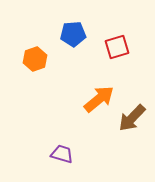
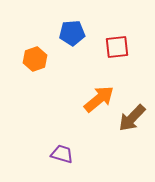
blue pentagon: moved 1 px left, 1 px up
red square: rotated 10 degrees clockwise
